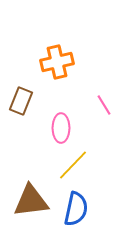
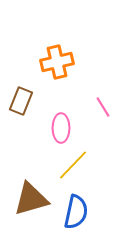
pink line: moved 1 px left, 2 px down
brown triangle: moved 2 px up; rotated 9 degrees counterclockwise
blue semicircle: moved 3 px down
